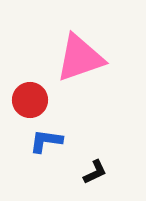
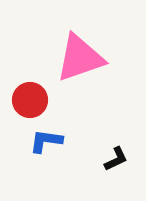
black L-shape: moved 21 px right, 13 px up
